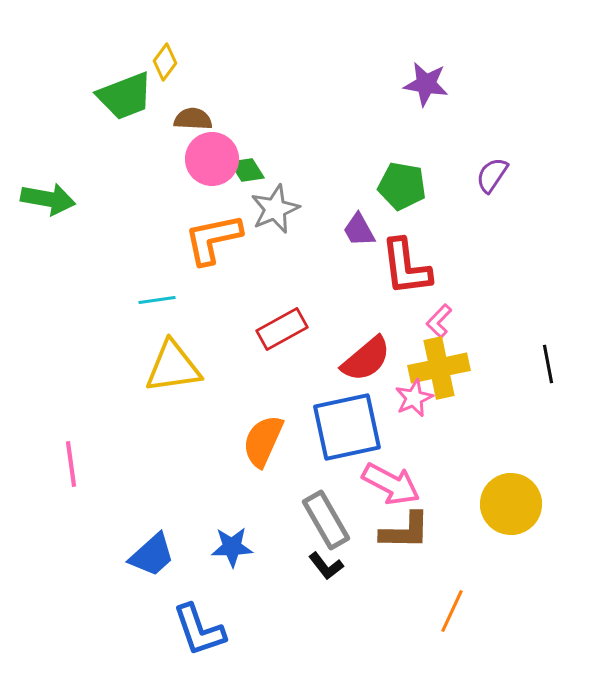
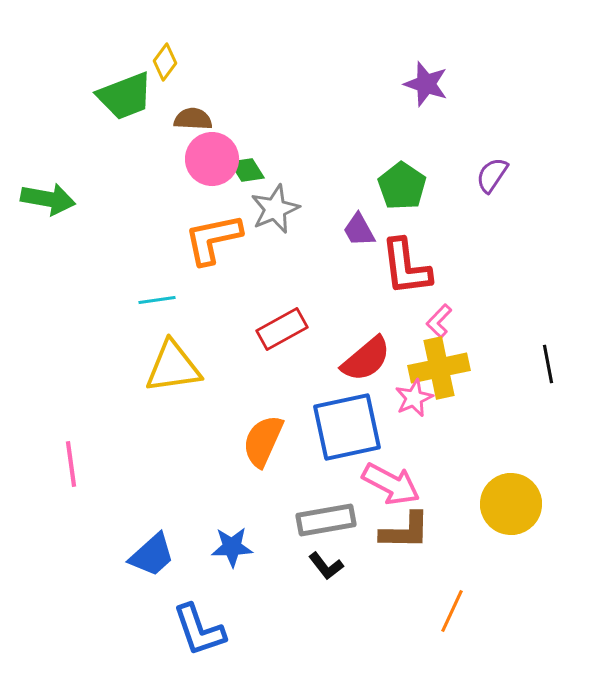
purple star: rotated 9 degrees clockwise
green pentagon: rotated 24 degrees clockwise
gray rectangle: rotated 70 degrees counterclockwise
